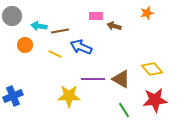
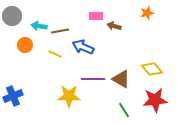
blue arrow: moved 2 px right
